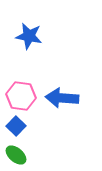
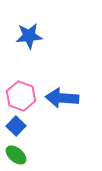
blue star: rotated 16 degrees counterclockwise
pink hexagon: rotated 12 degrees clockwise
